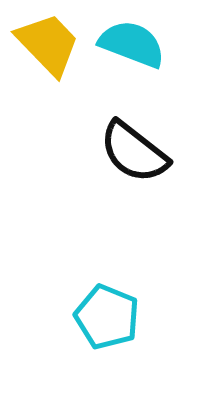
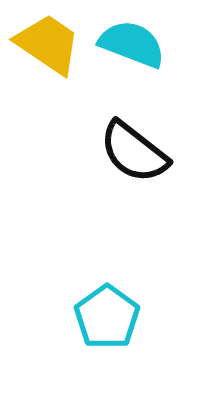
yellow trapezoid: rotated 12 degrees counterclockwise
cyan pentagon: rotated 14 degrees clockwise
